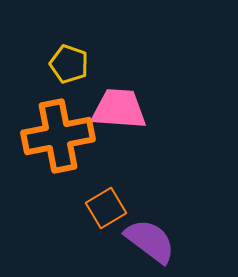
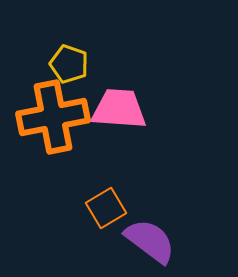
orange cross: moved 5 px left, 19 px up
